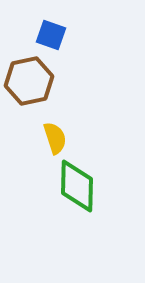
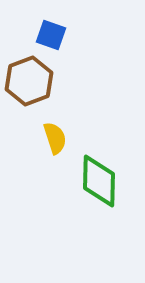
brown hexagon: rotated 9 degrees counterclockwise
green diamond: moved 22 px right, 5 px up
